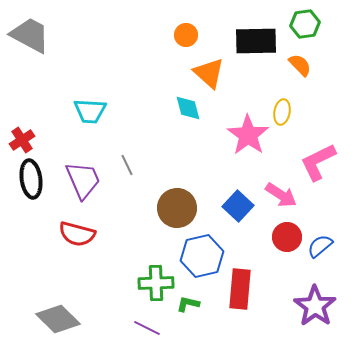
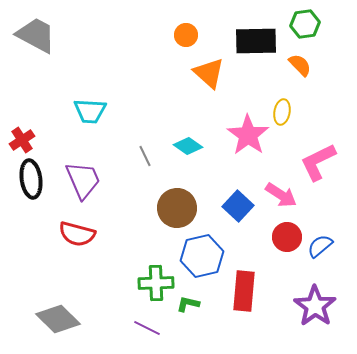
gray trapezoid: moved 6 px right
cyan diamond: moved 38 px down; rotated 40 degrees counterclockwise
gray line: moved 18 px right, 9 px up
red rectangle: moved 4 px right, 2 px down
